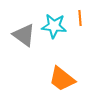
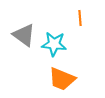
cyan star: moved 18 px down
orange trapezoid: rotated 16 degrees counterclockwise
